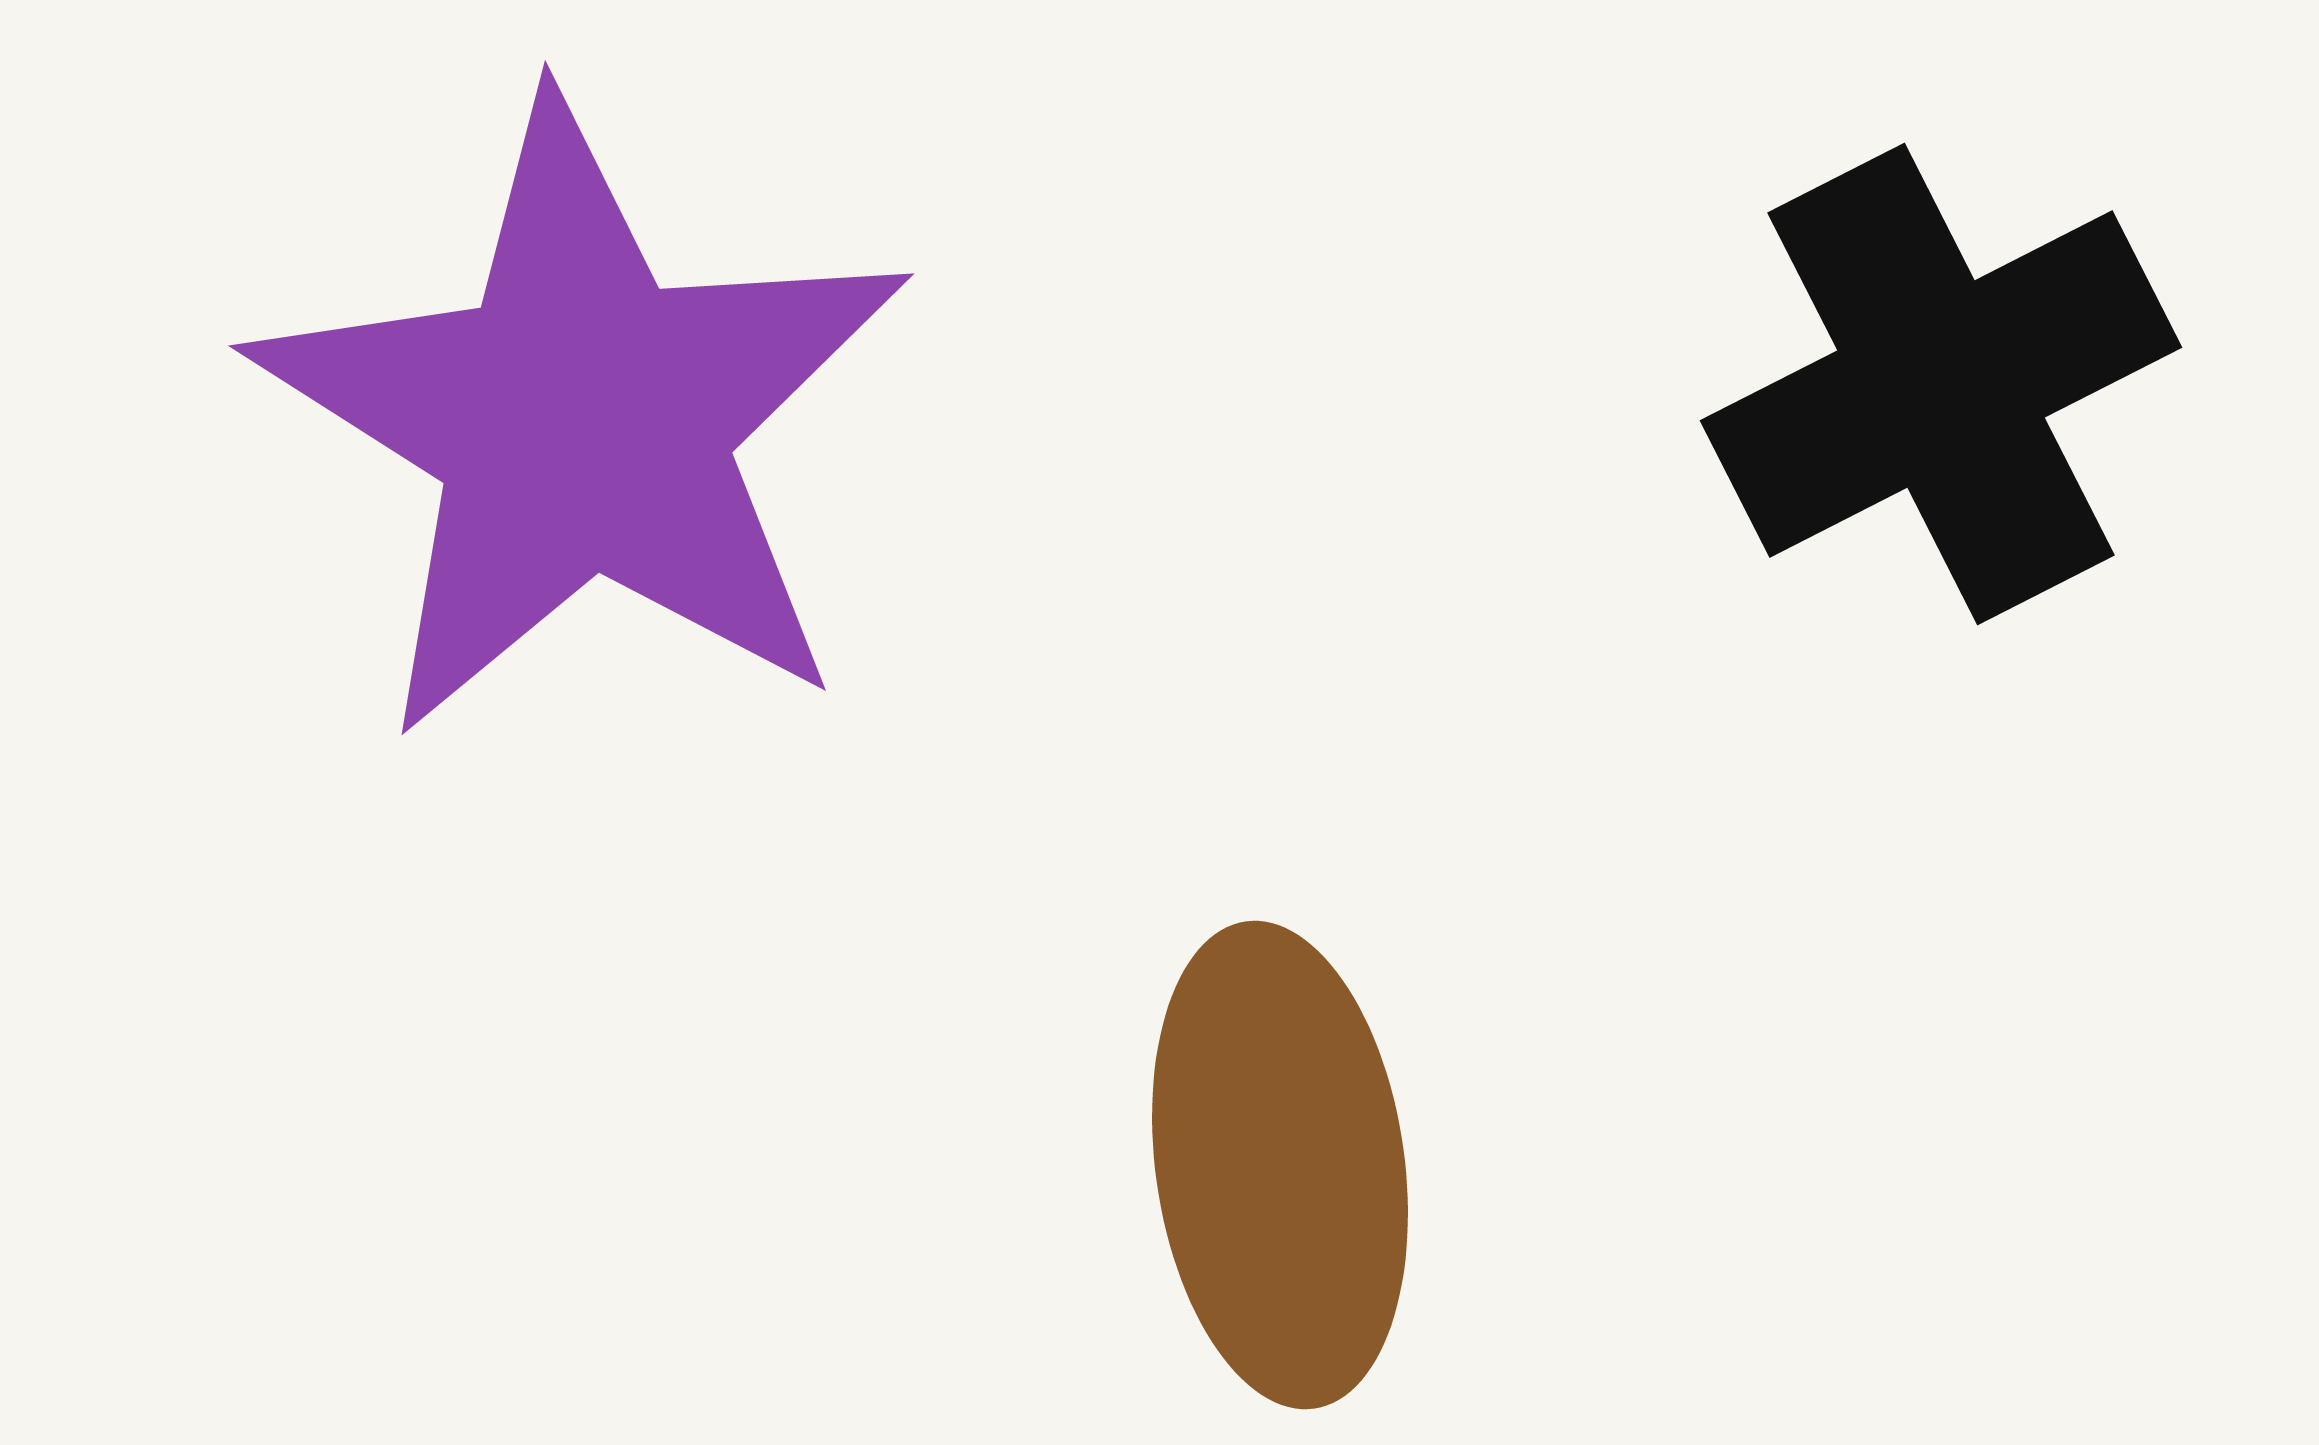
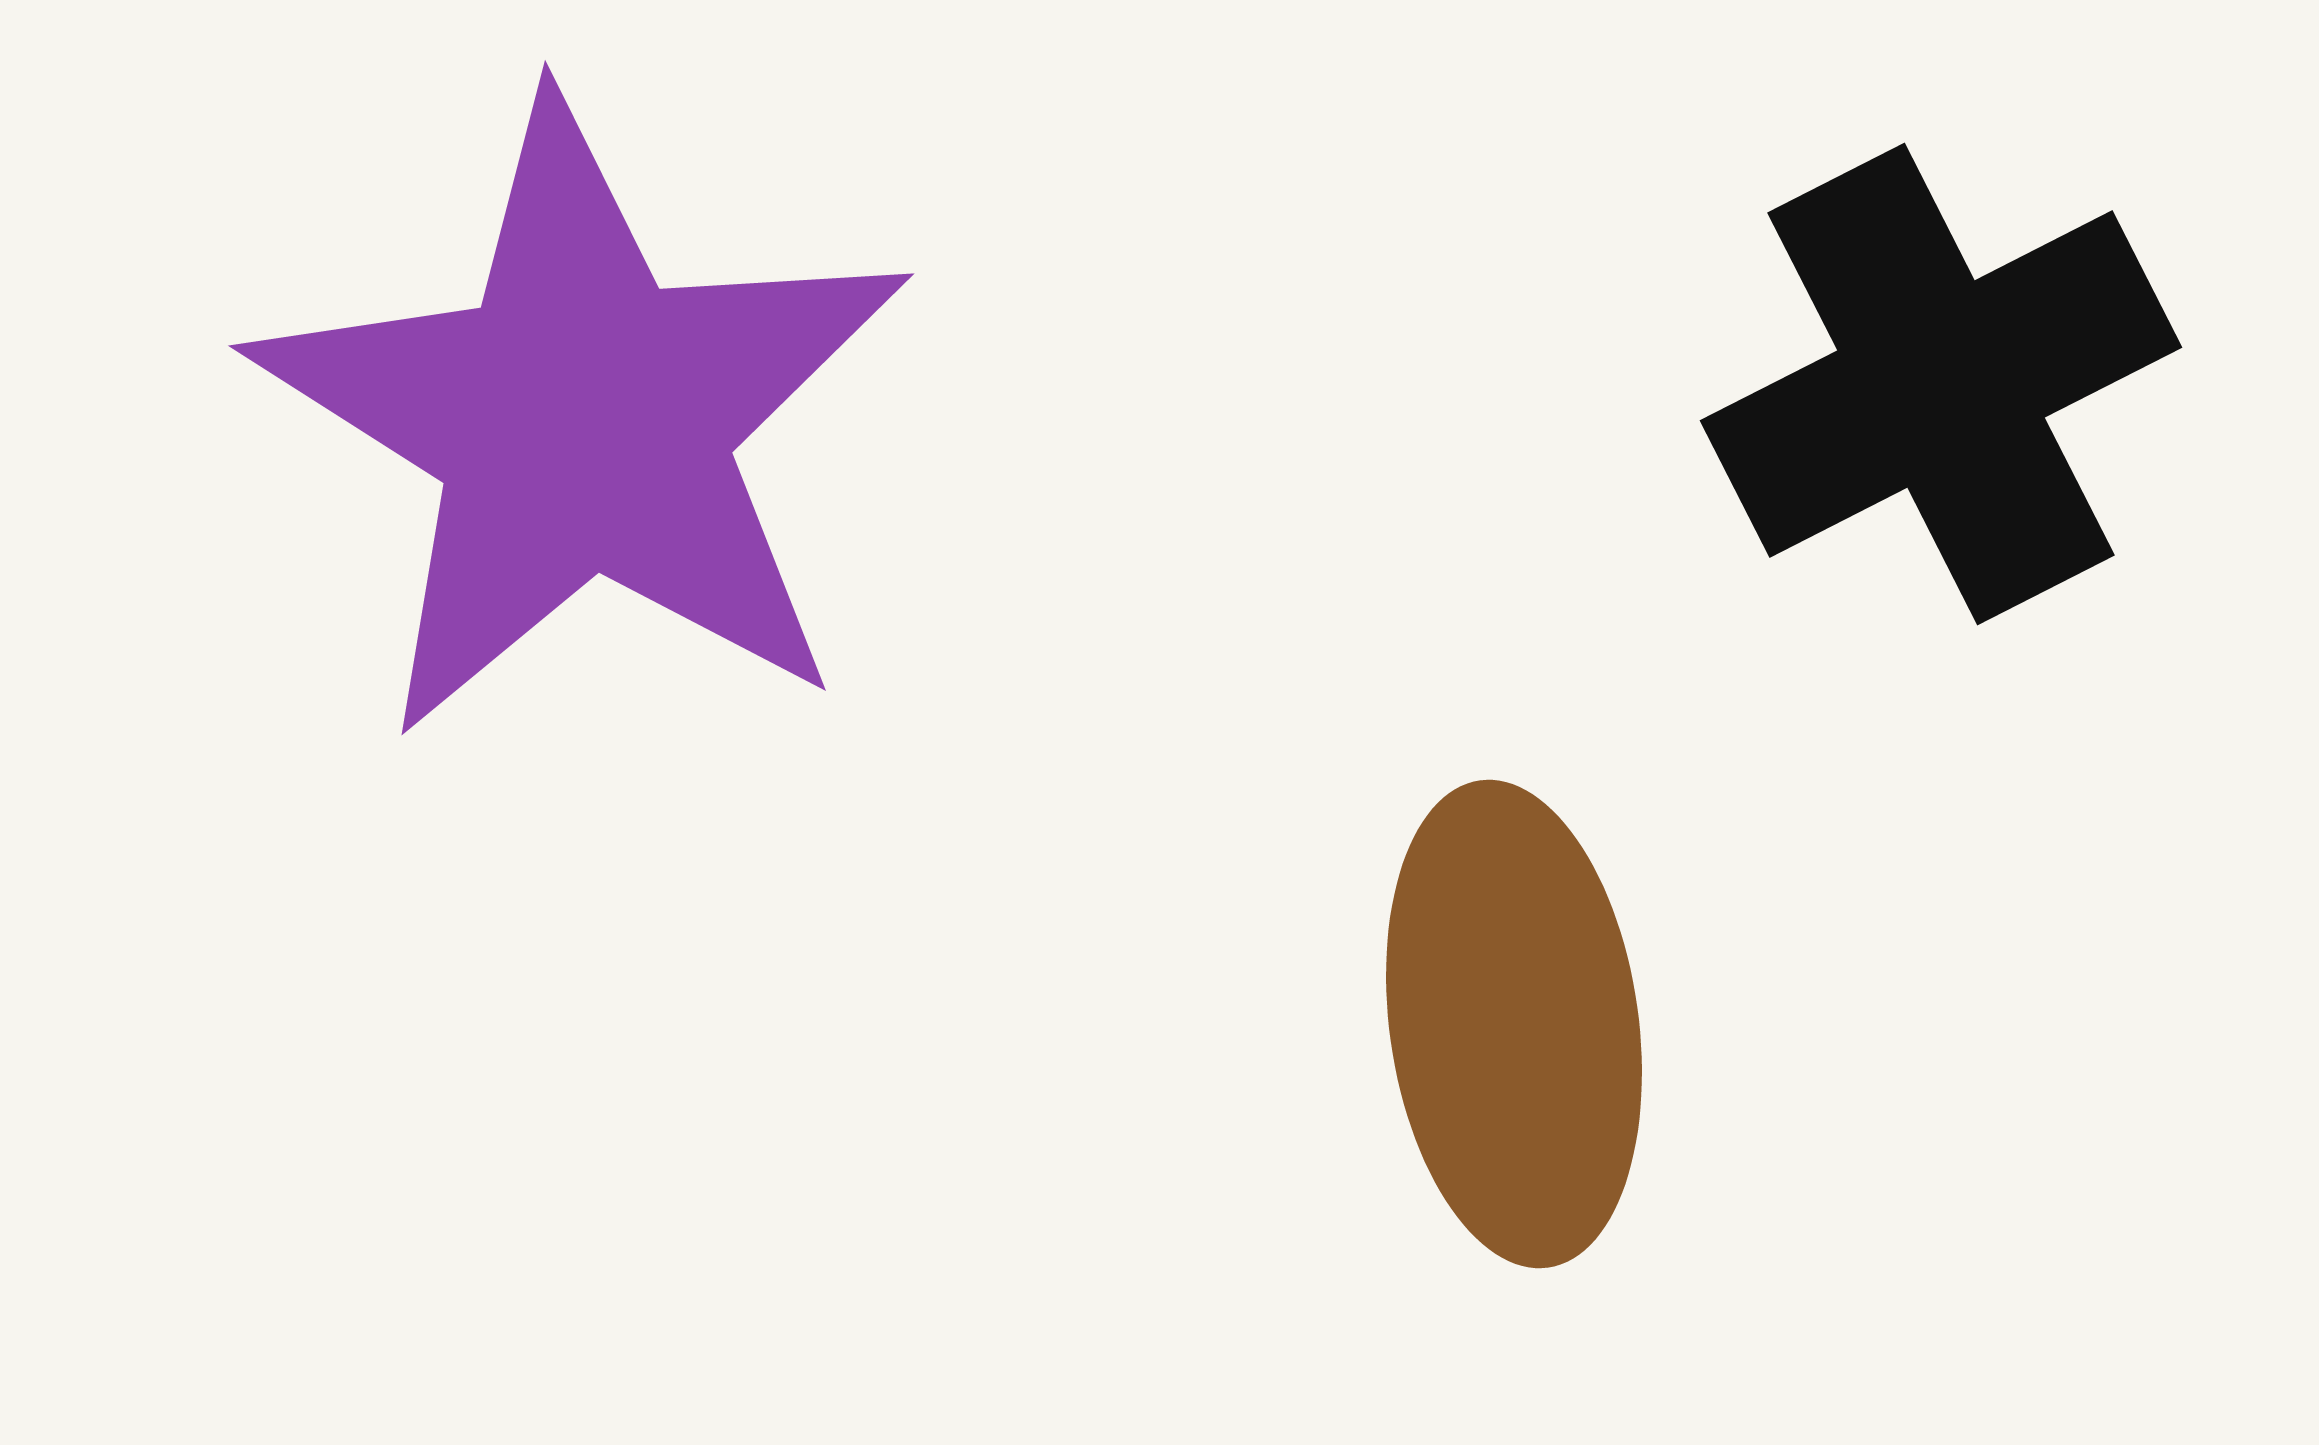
brown ellipse: moved 234 px right, 141 px up
